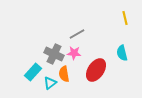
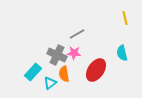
gray cross: moved 3 px right, 1 px down
